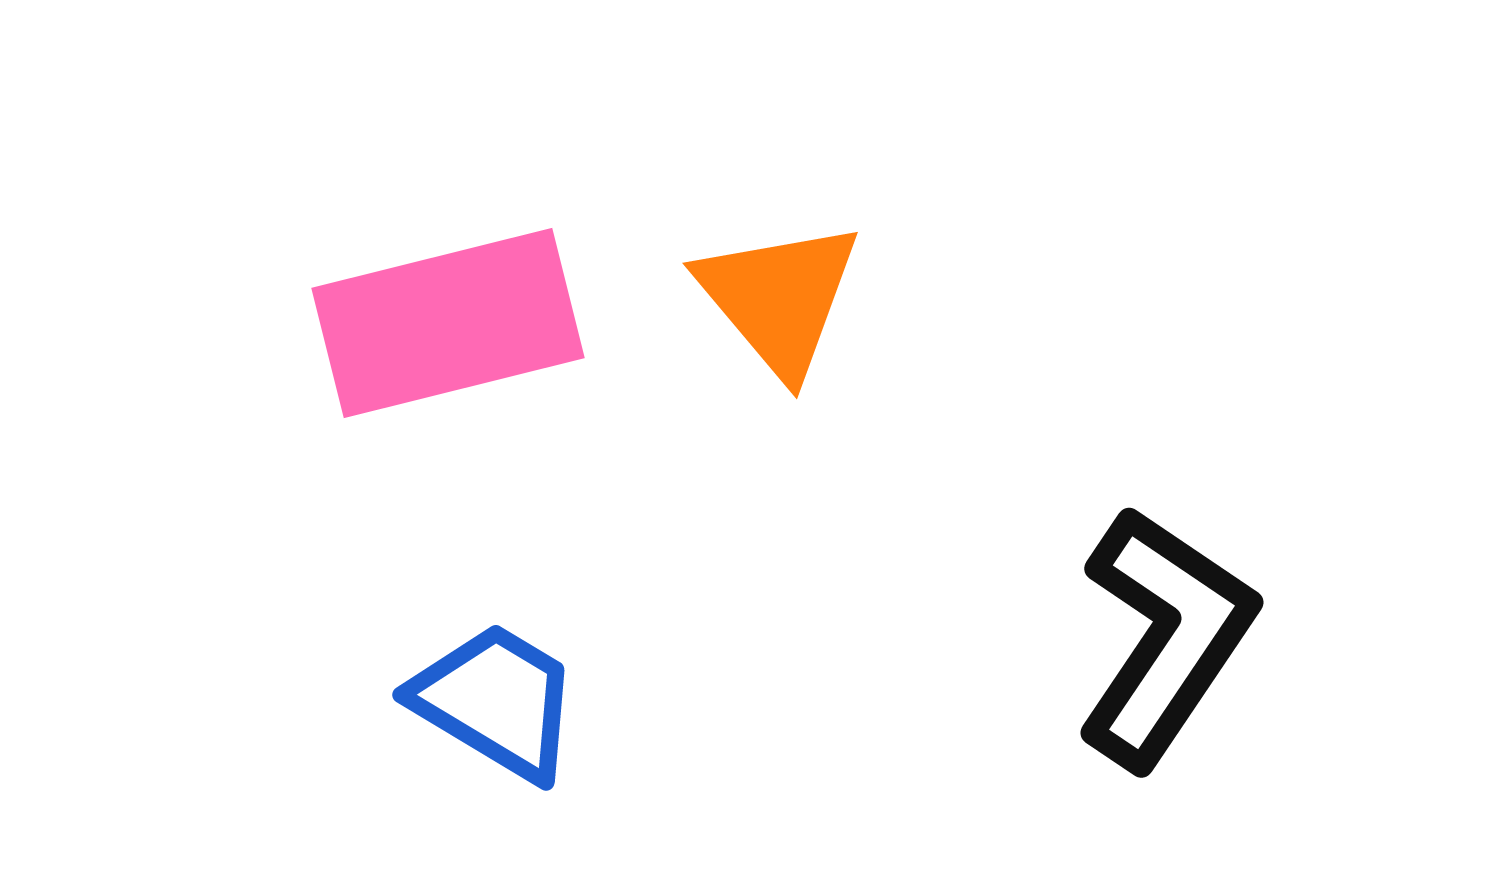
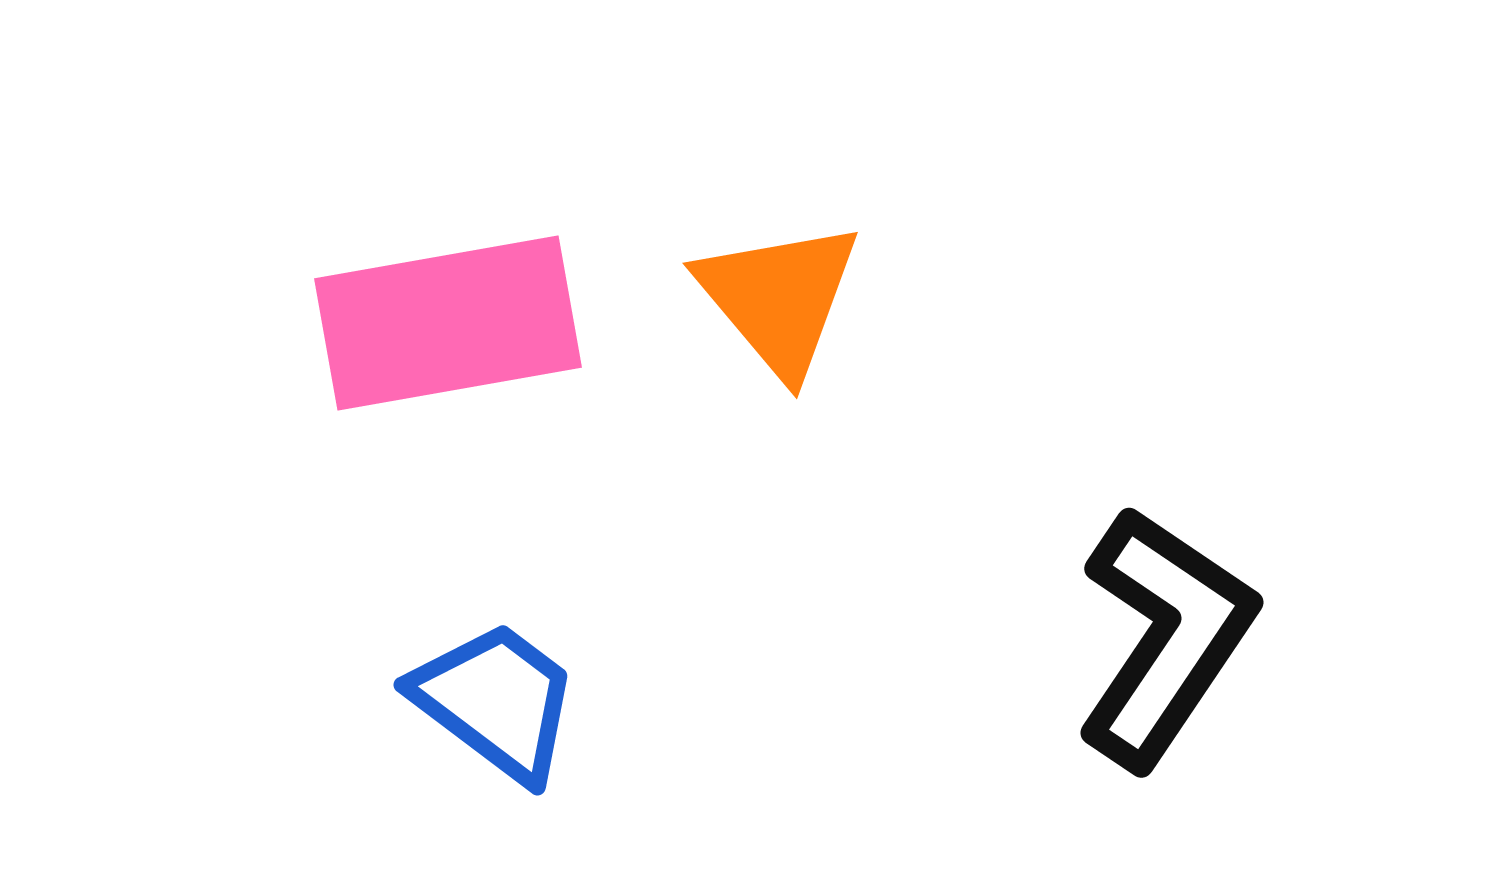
pink rectangle: rotated 4 degrees clockwise
blue trapezoid: rotated 6 degrees clockwise
